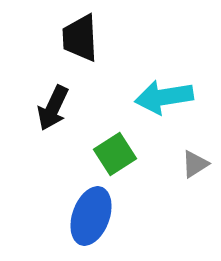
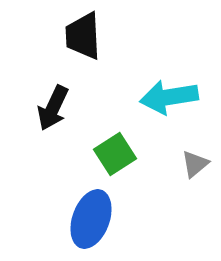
black trapezoid: moved 3 px right, 2 px up
cyan arrow: moved 5 px right
gray triangle: rotated 8 degrees counterclockwise
blue ellipse: moved 3 px down
